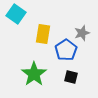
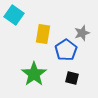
cyan square: moved 2 px left, 1 px down
black square: moved 1 px right, 1 px down
